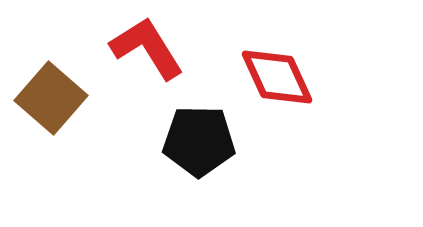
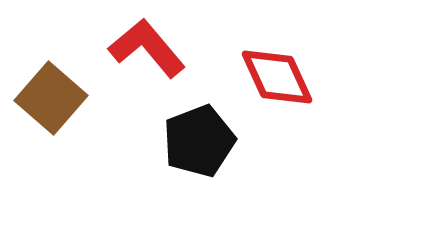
red L-shape: rotated 8 degrees counterclockwise
black pentagon: rotated 22 degrees counterclockwise
